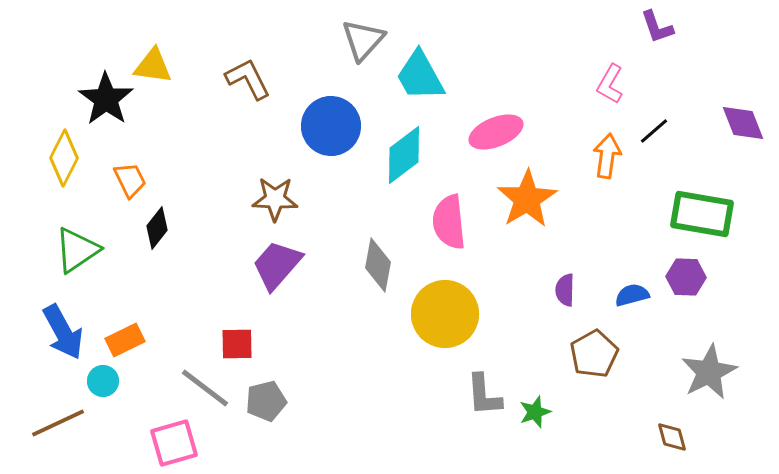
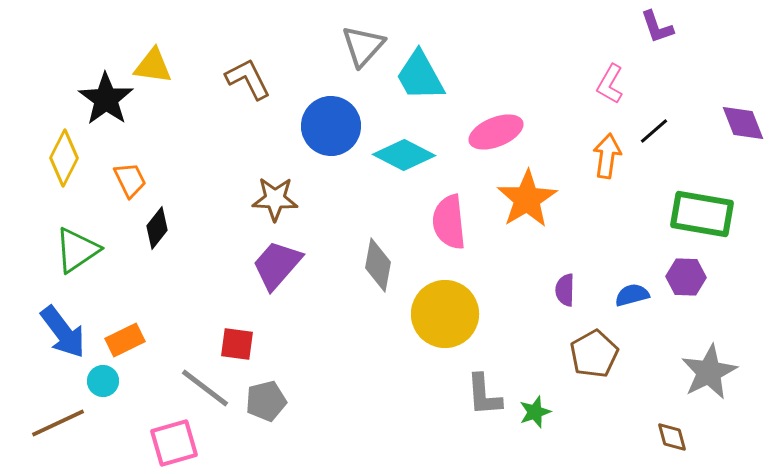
gray triangle: moved 6 px down
cyan diamond: rotated 64 degrees clockwise
blue arrow: rotated 8 degrees counterclockwise
red square: rotated 9 degrees clockwise
